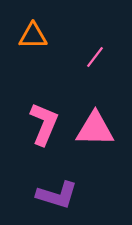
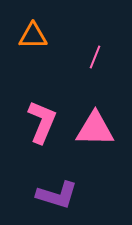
pink line: rotated 15 degrees counterclockwise
pink L-shape: moved 2 px left, 2 px up
